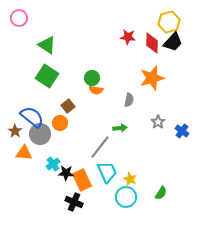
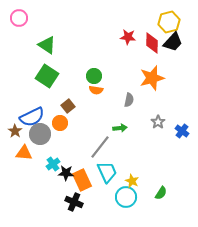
green circle: moved 2 px right, 2 px up
blue semicircle: rotated 115 degrees clockwise
yellow star: moved 2 px right, 2 px down
